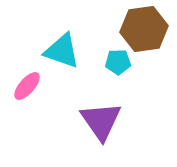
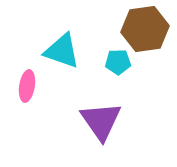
brown hexagon: moved 1 px right
pink ellipse: rotated 32 degrees counterclockwise
